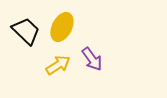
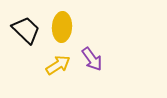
yellow ellipse: rotated 24 degrees counterclockwise
black trapezoid: moved 1 px up
